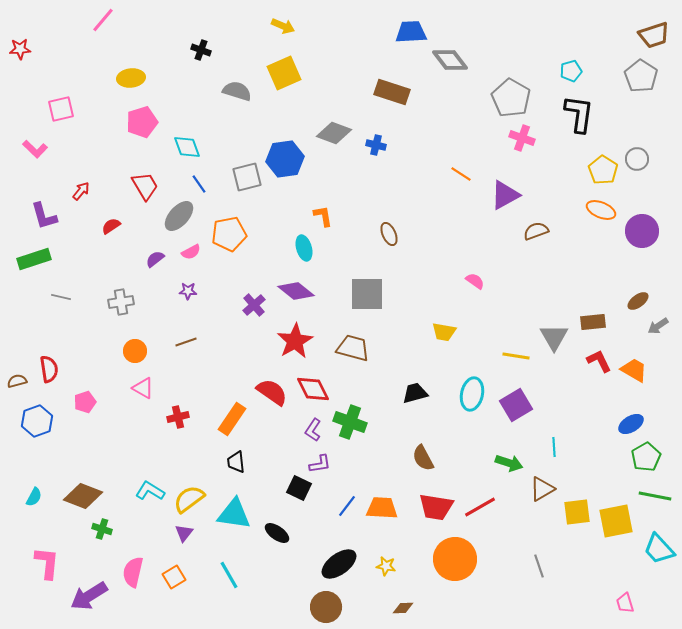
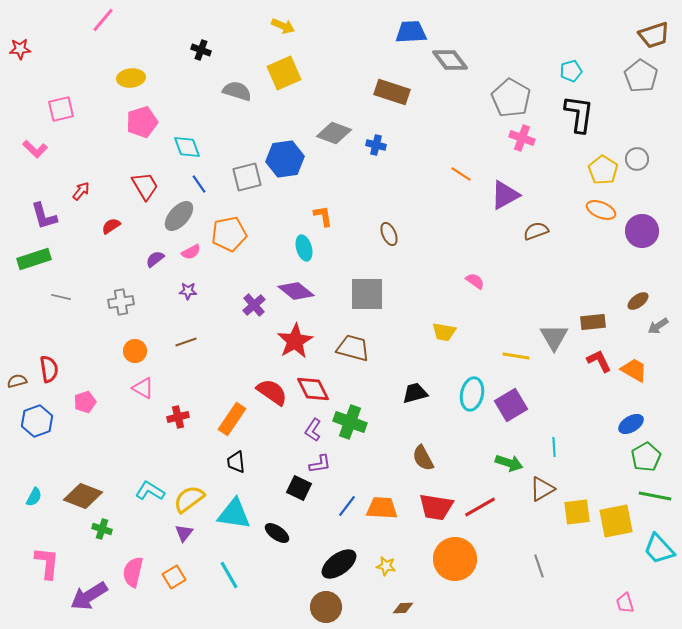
purple square at (516, 405): moved 5 px left
